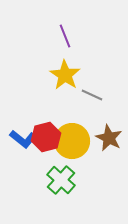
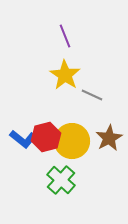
brown star: rotated 16 degrees clockwise
